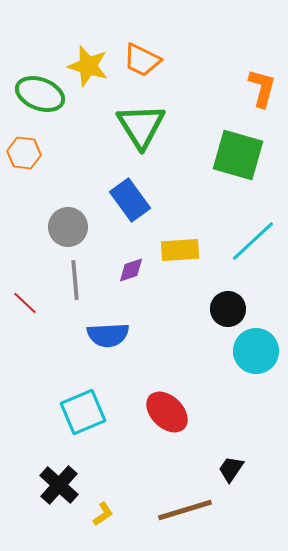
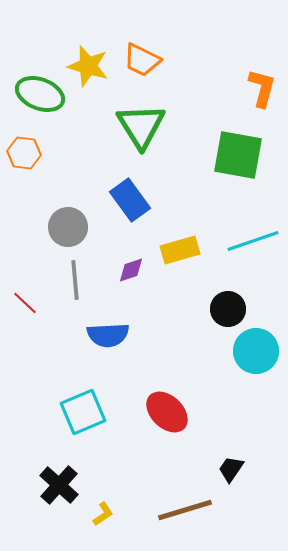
green square: rotated 6 degrees counterclockwise
cyan line: rotated 24 degrees clockwise
yellow rectangle: rotated 12 degrees counterclockwise
